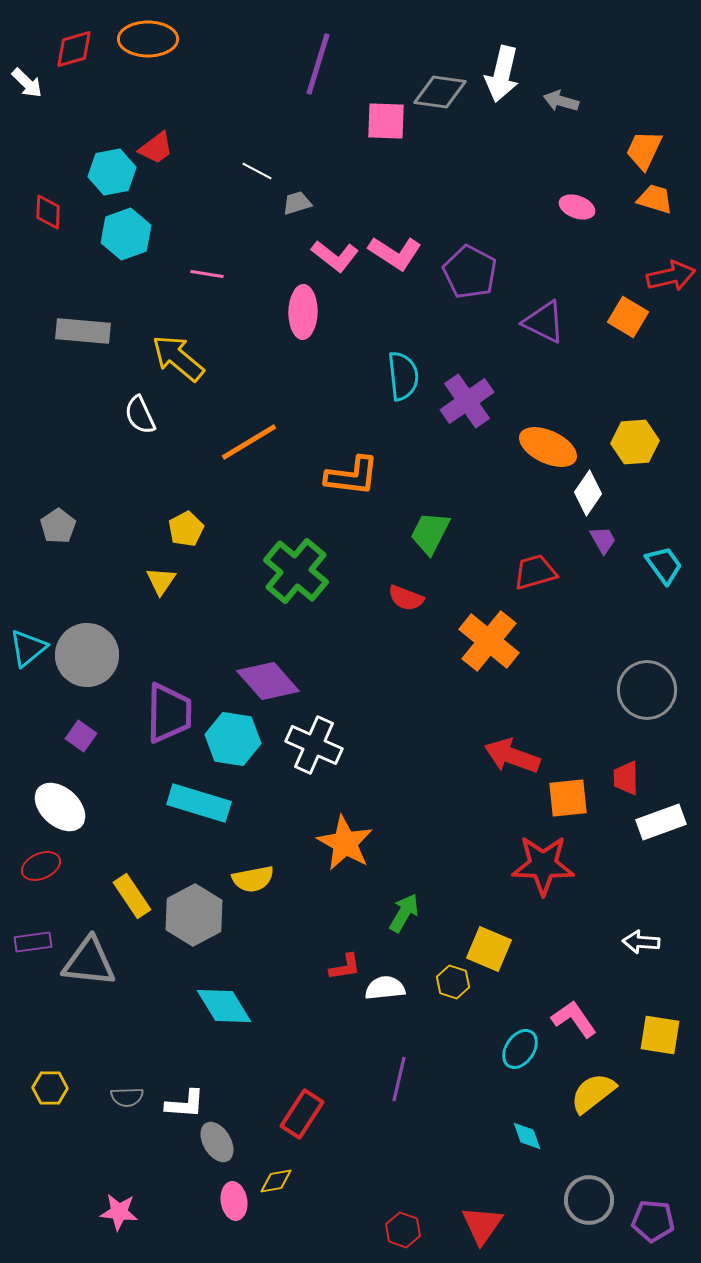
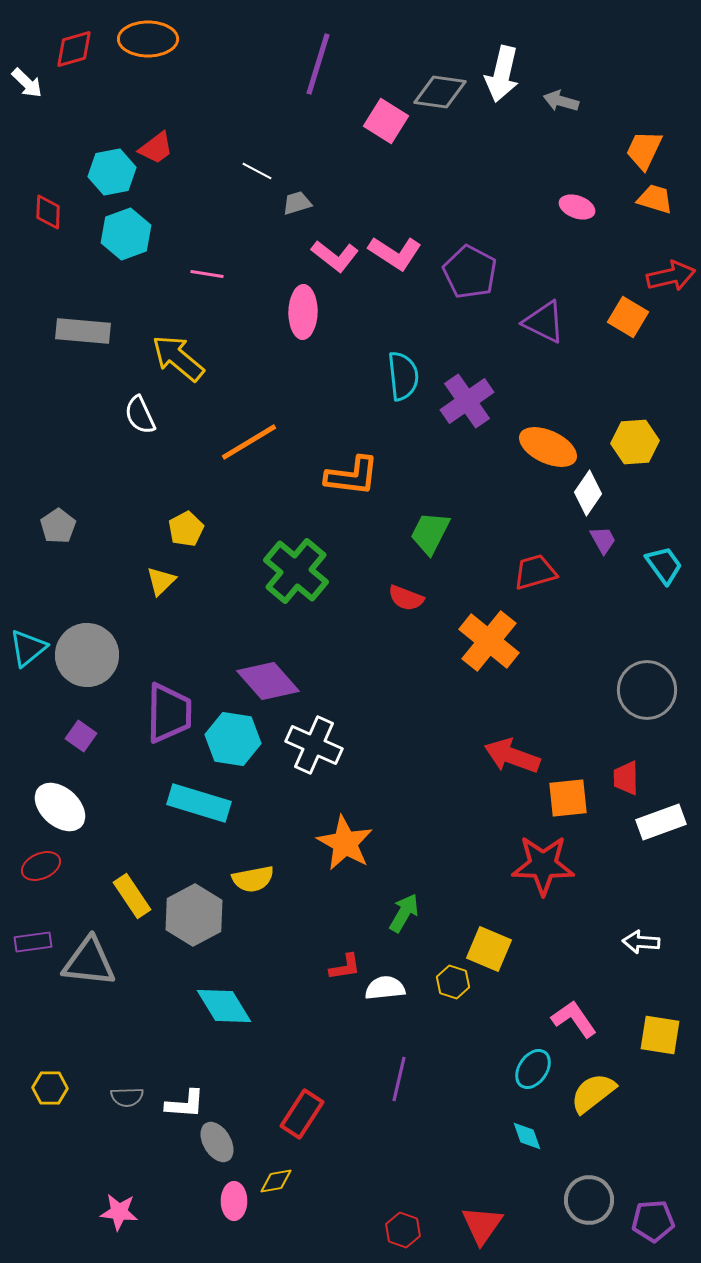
pink square at (386, 121): rotated 30 degrees clockwise
yellow triangle at (161, 581): rotated 12 degrees clockwise
cyan ellipse at (520, 1049): moved 13 px right, 20 px down
pink ellipse at (234, 1201): rotated 9 degrees clockwise
purple pentagon at (653, 1221): rotated 9 degrees counterclockwise
